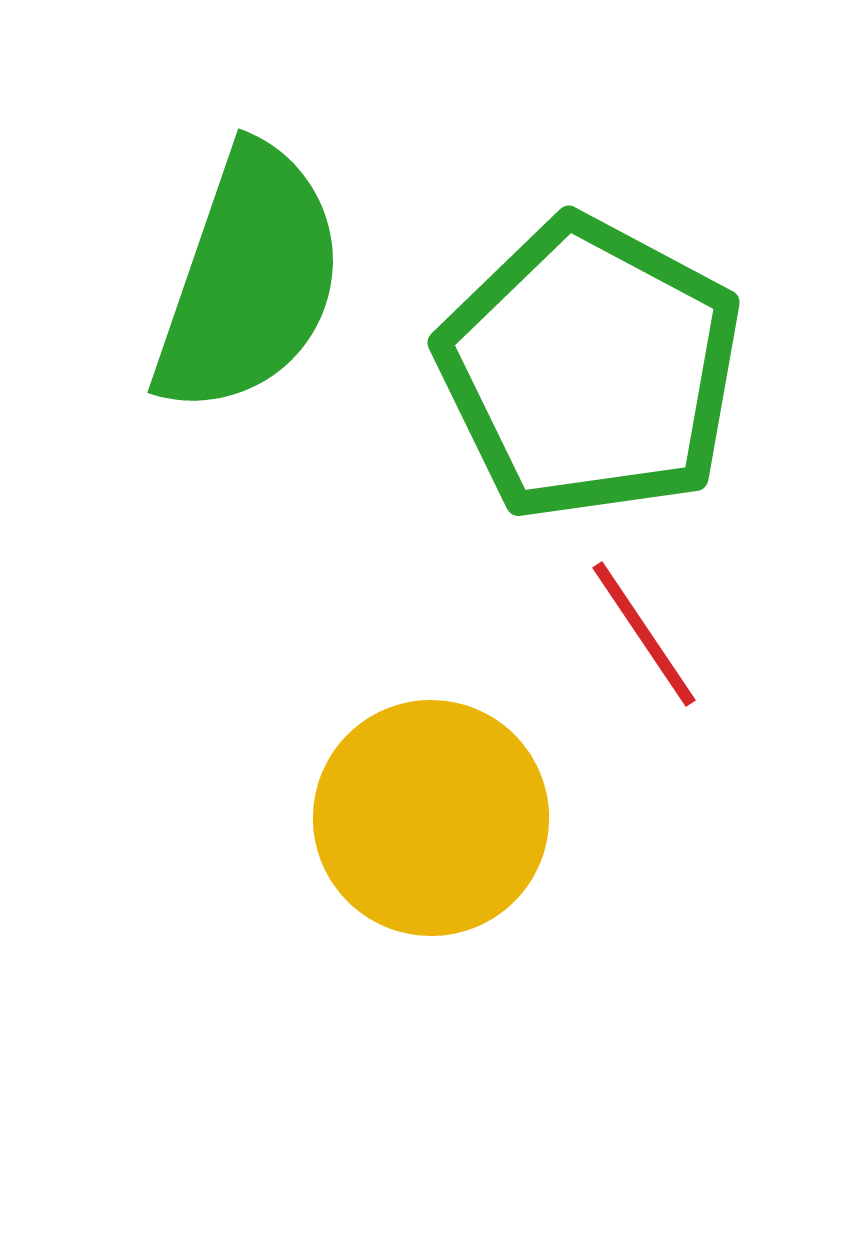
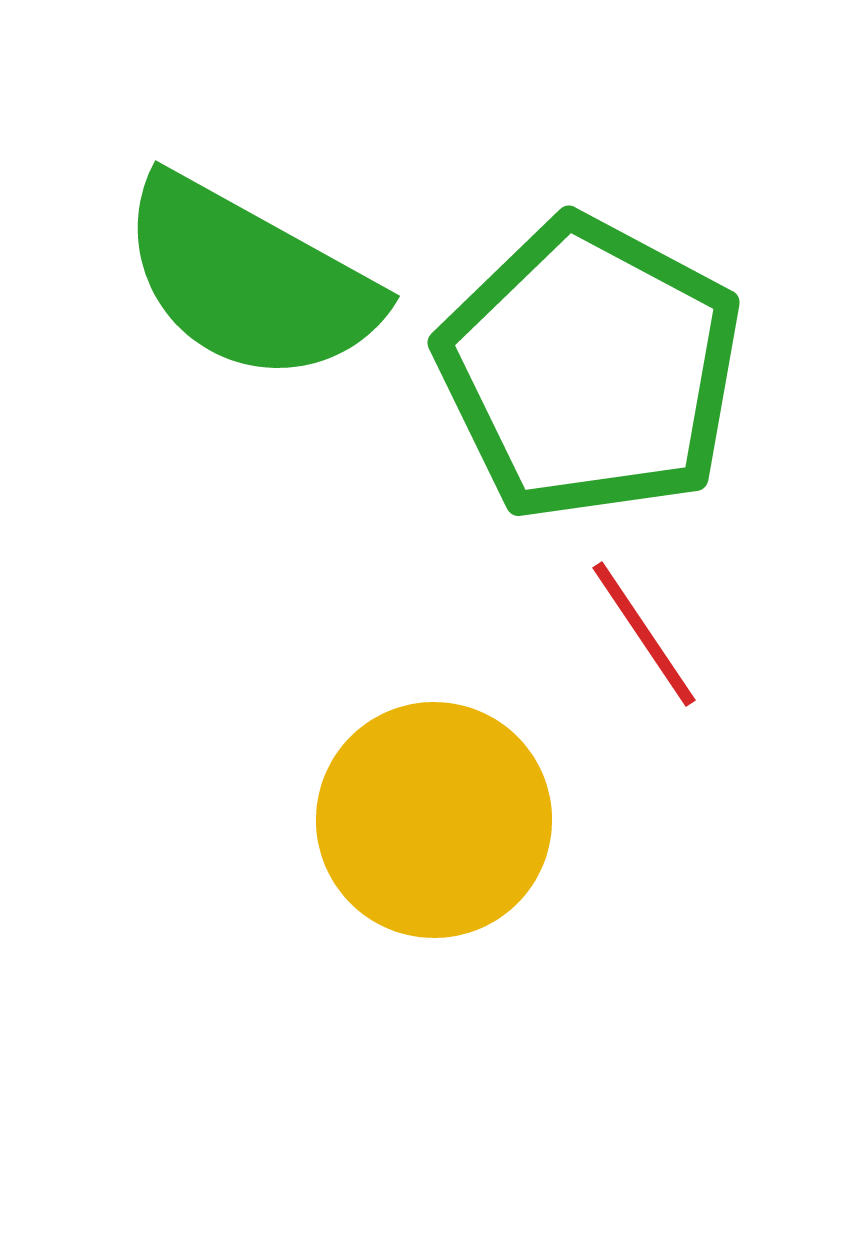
green semicircle: rotated 100 degrees clockwise
yellow circle: moved 3 px right, 2 px down
